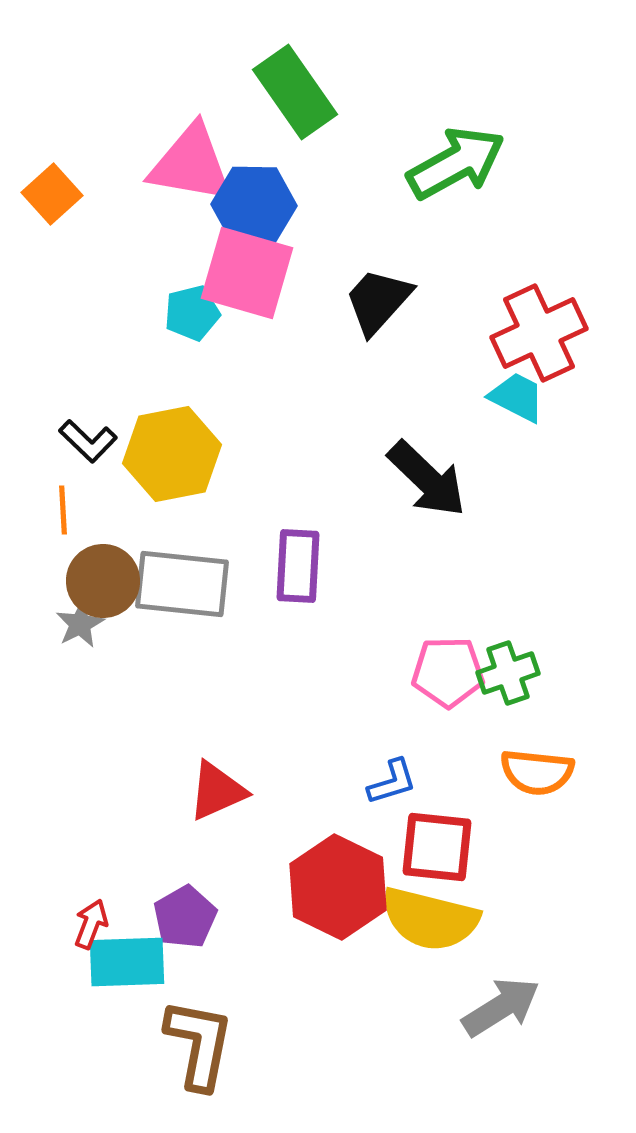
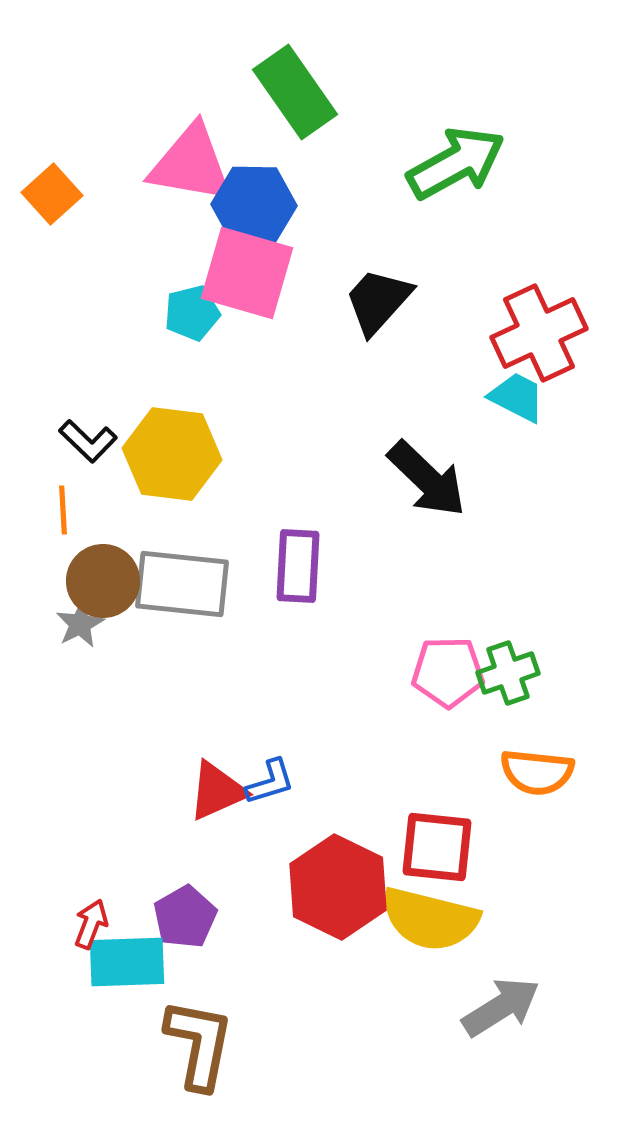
yellow hexagon: rotated 18 degrees clockwise
blue L-shape: moved 122 px left
